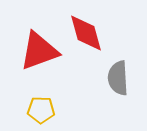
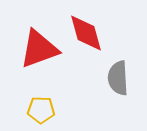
red triangle: moved 2 px up
